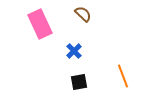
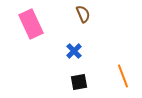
brown semicircle: rotated 24 degrees clockwise
pink rectangle: moved 9 px left
